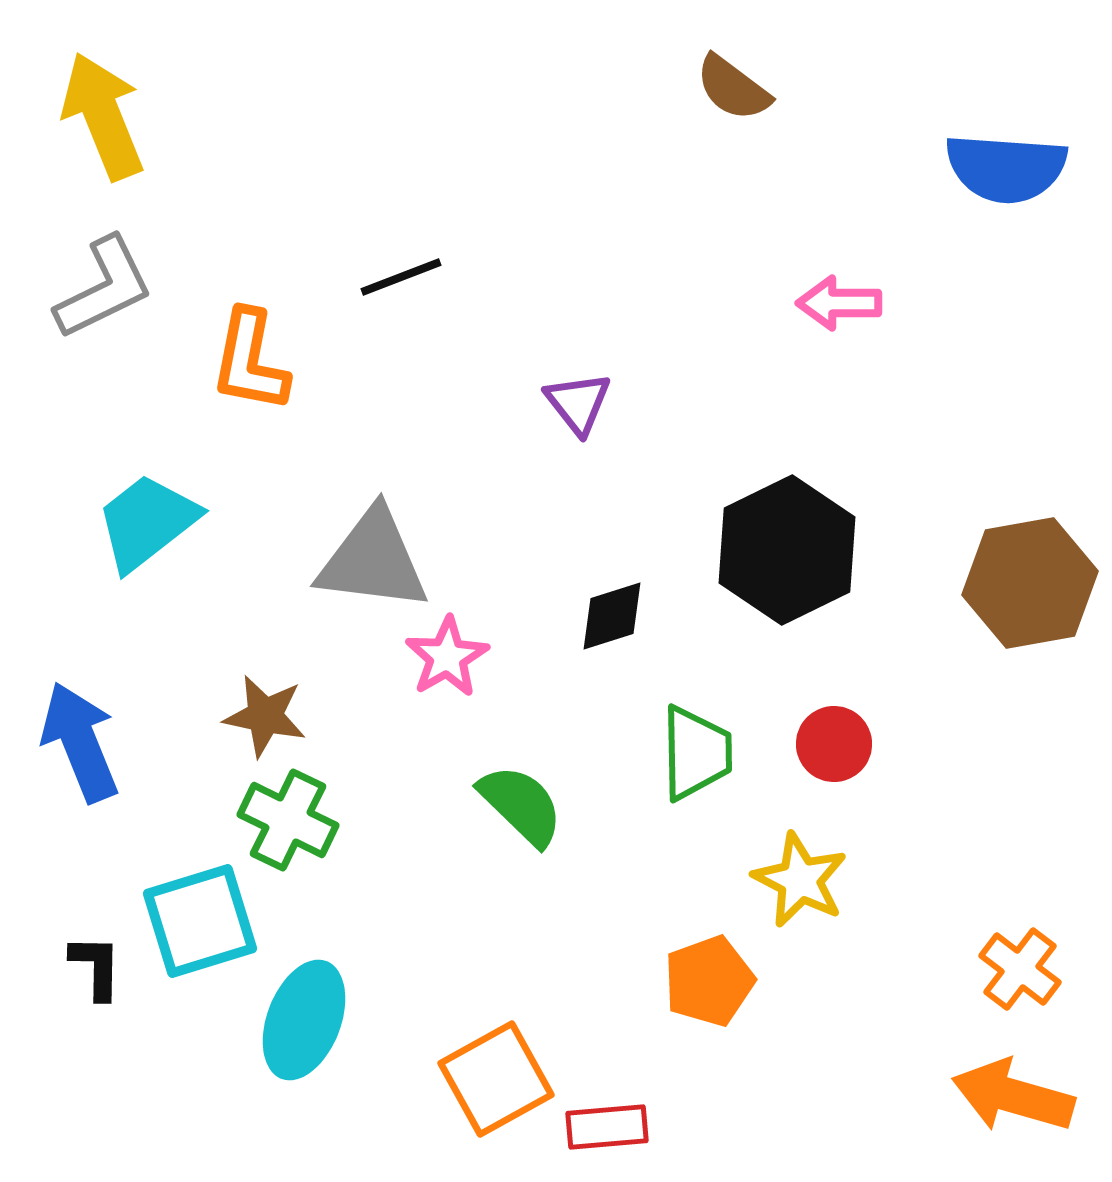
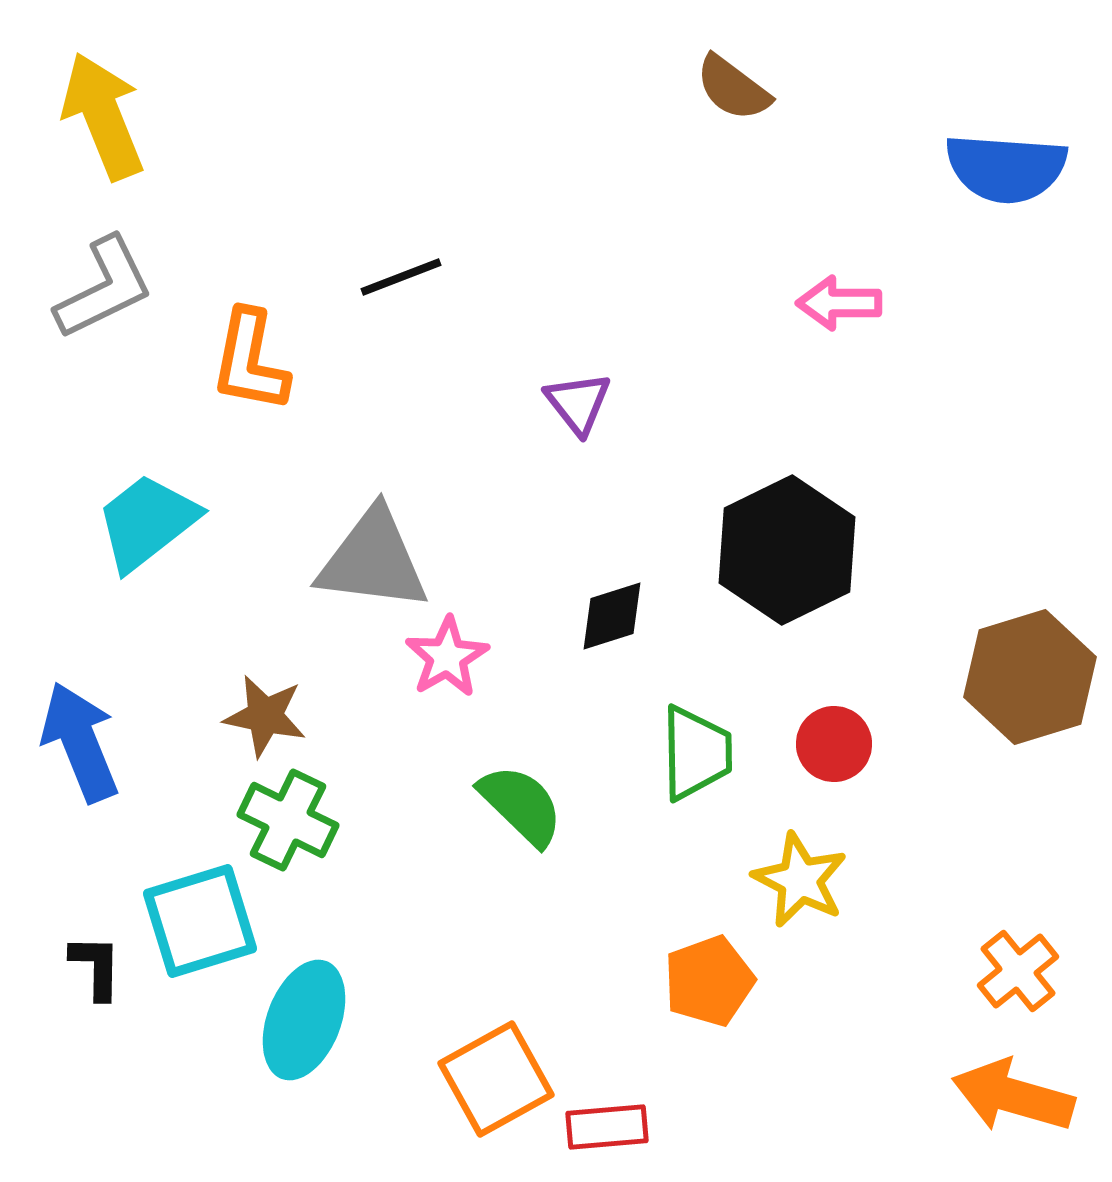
brown hexagon: moved 94 px down; rotated 7 degrees counterclockwise
orange cross: moved 2 px left, 2 px down; rotated 14 degrees clockwise
